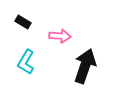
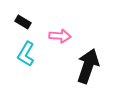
cyan L-shape: moved 8 px up
black arrow: moved 3 px right
